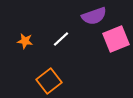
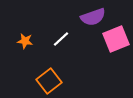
purple semicircle: moved 1 px left, 1 px down
